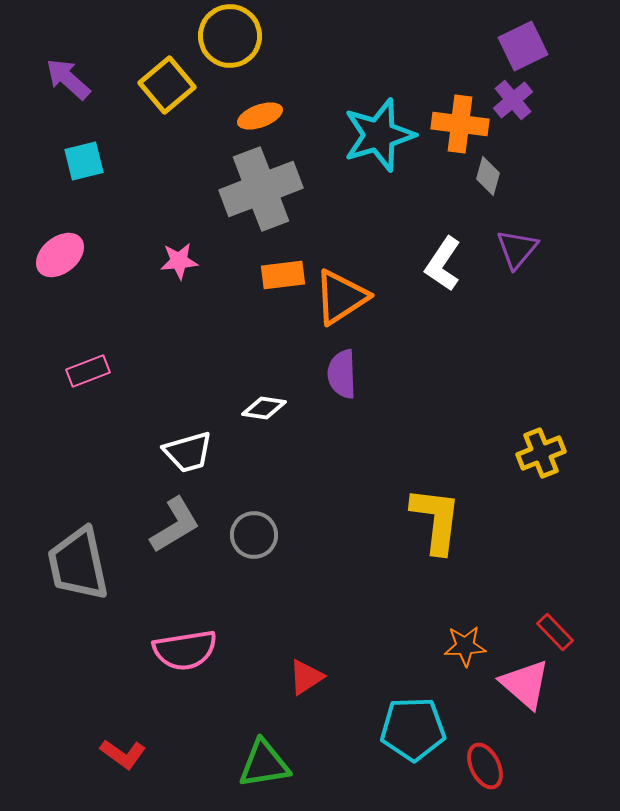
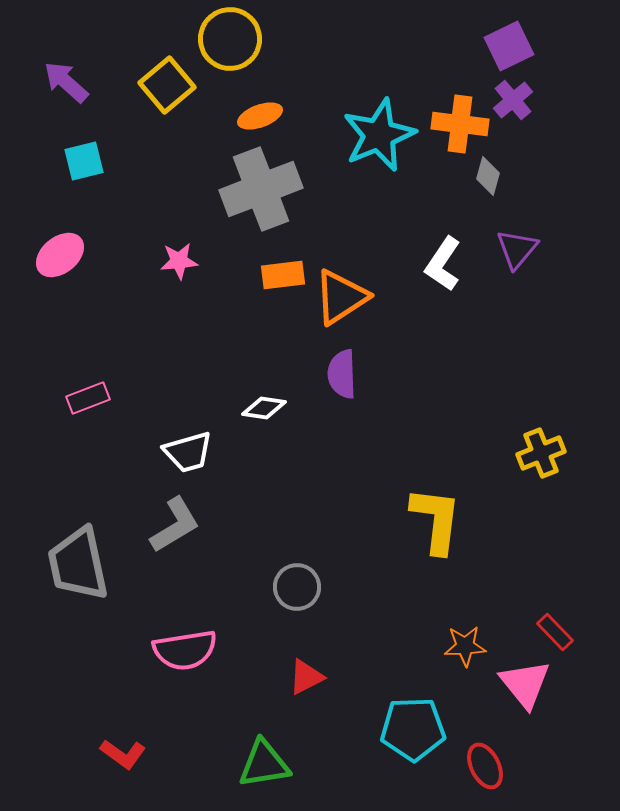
yellow circle: moved 3 px down
purple square: moved 14 px left
purple arrow: moved 2 px left, 3 px down
cyan star: rotated 6 degrees counterclockwise
pink rectangle: moved 27 px down
gray circle: moved 43 px right, 52 px down
red triangle: rotated 6 degrees clockwise
pink triangle: rotated 10 degrees clockwise
